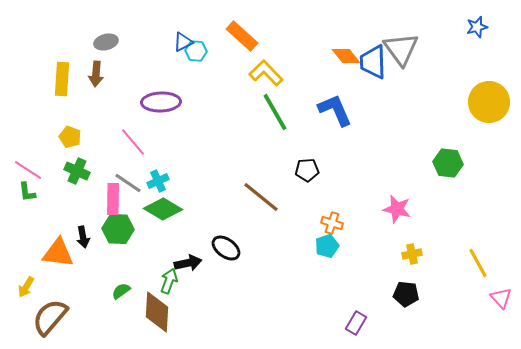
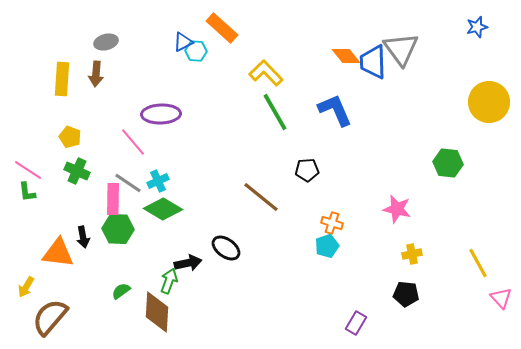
orange rectangle at (242, 36): moved 20 px left, 8 px up
purple ellipse at (161, 102): moved 12 px down
